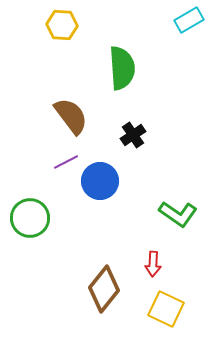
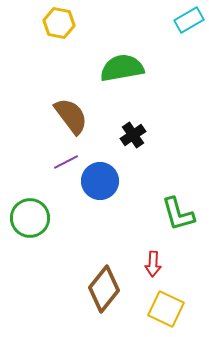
yellow hexagon: moved 3 px left, 2 px up; rotated 8 degrees clockwise
green semicircle: rotated 96 degrees counterclockwise
green L-shape: rotated 39 degrees clockwise
